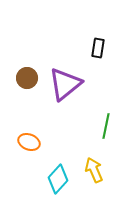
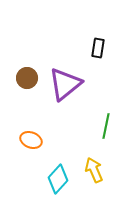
orange ellipse: moved 2 px right, 2 px up
